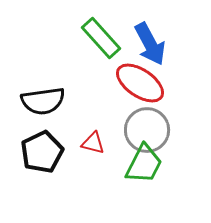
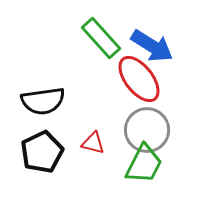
blue arrow: moved 2 px right, 2 px down; rotated 30 degrees counterclockwise
red ellipse: moved 1 px left, 4 px up; rotated 18 degrees clockwise
